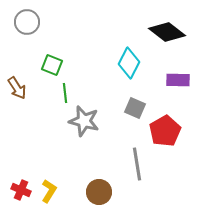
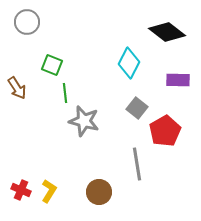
gray square: moved 2 px right; rotated 15 degrees clockwise
